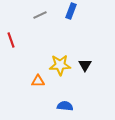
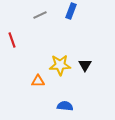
red line: moved 1 px right
